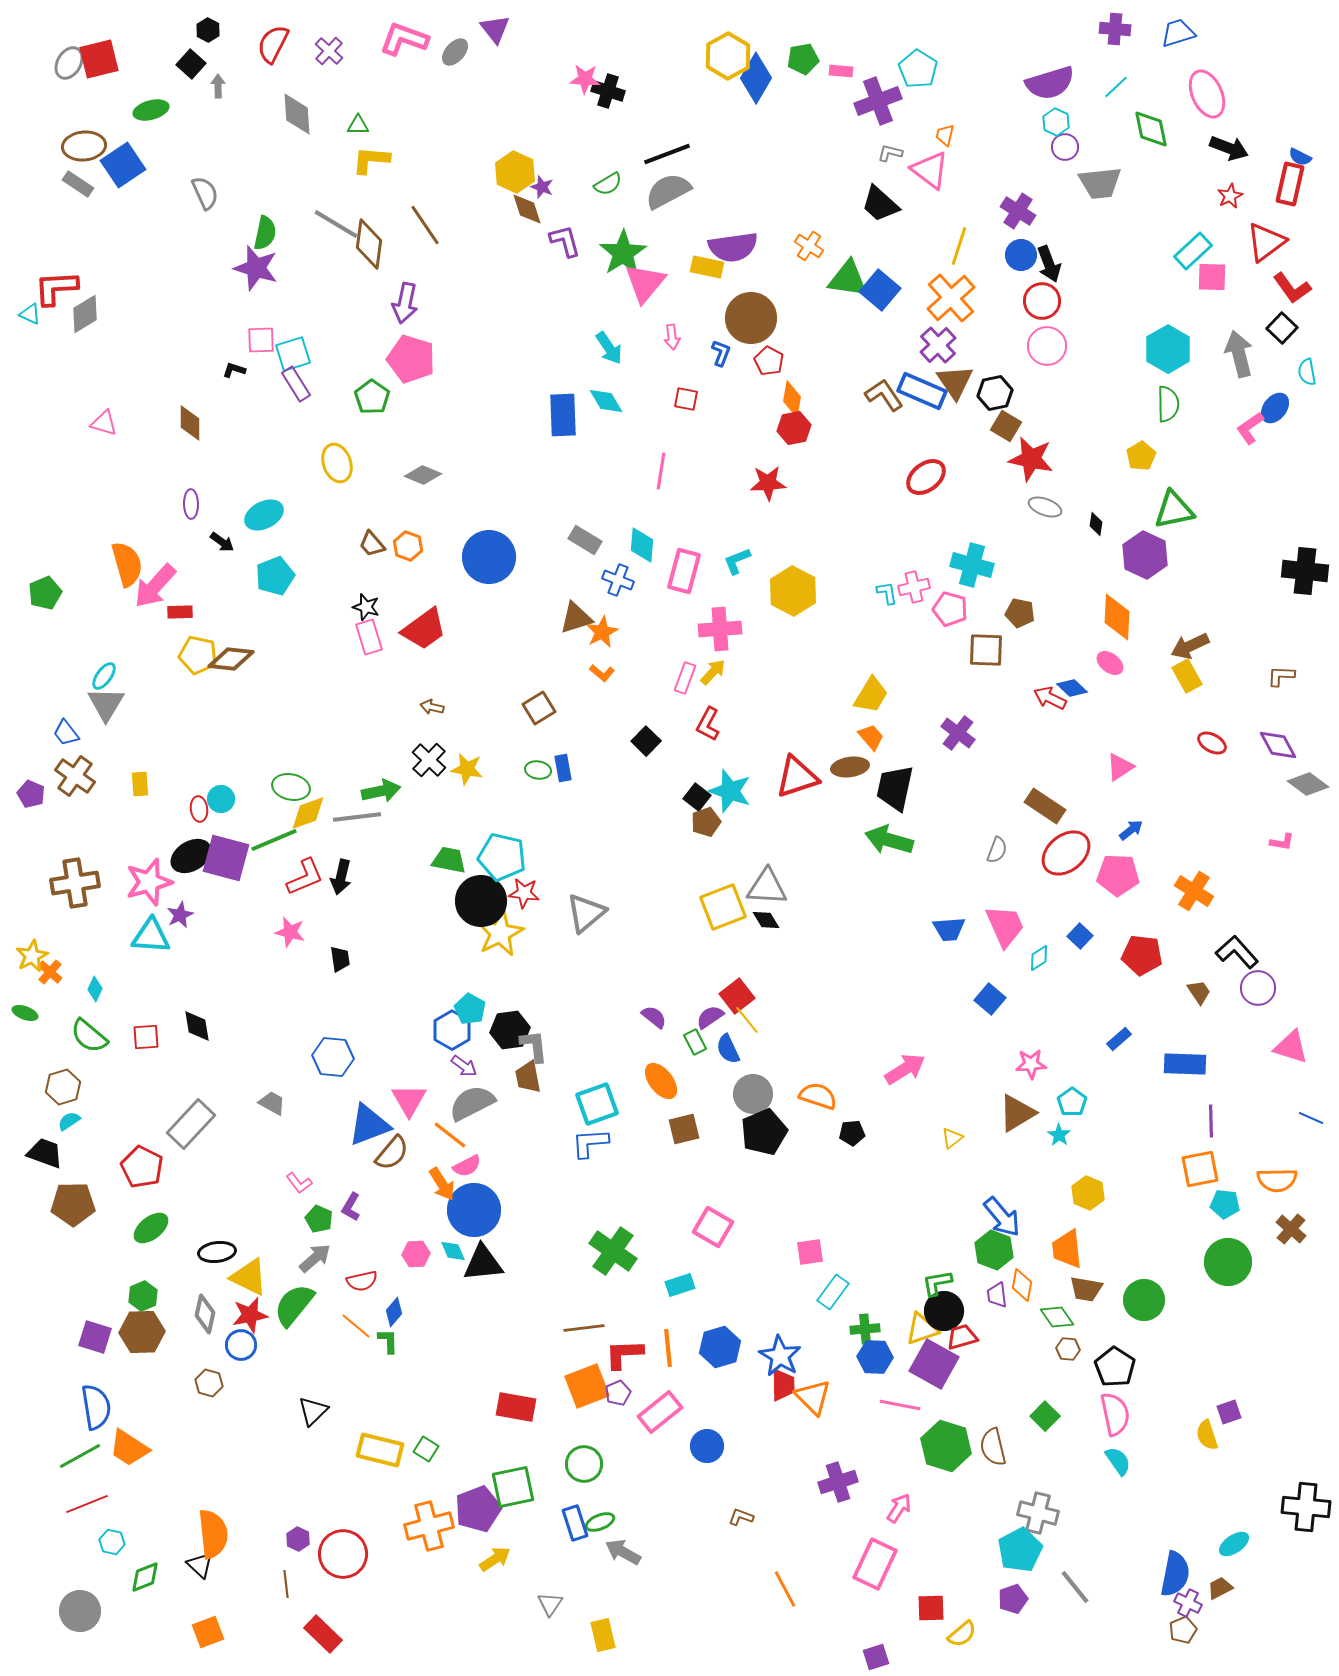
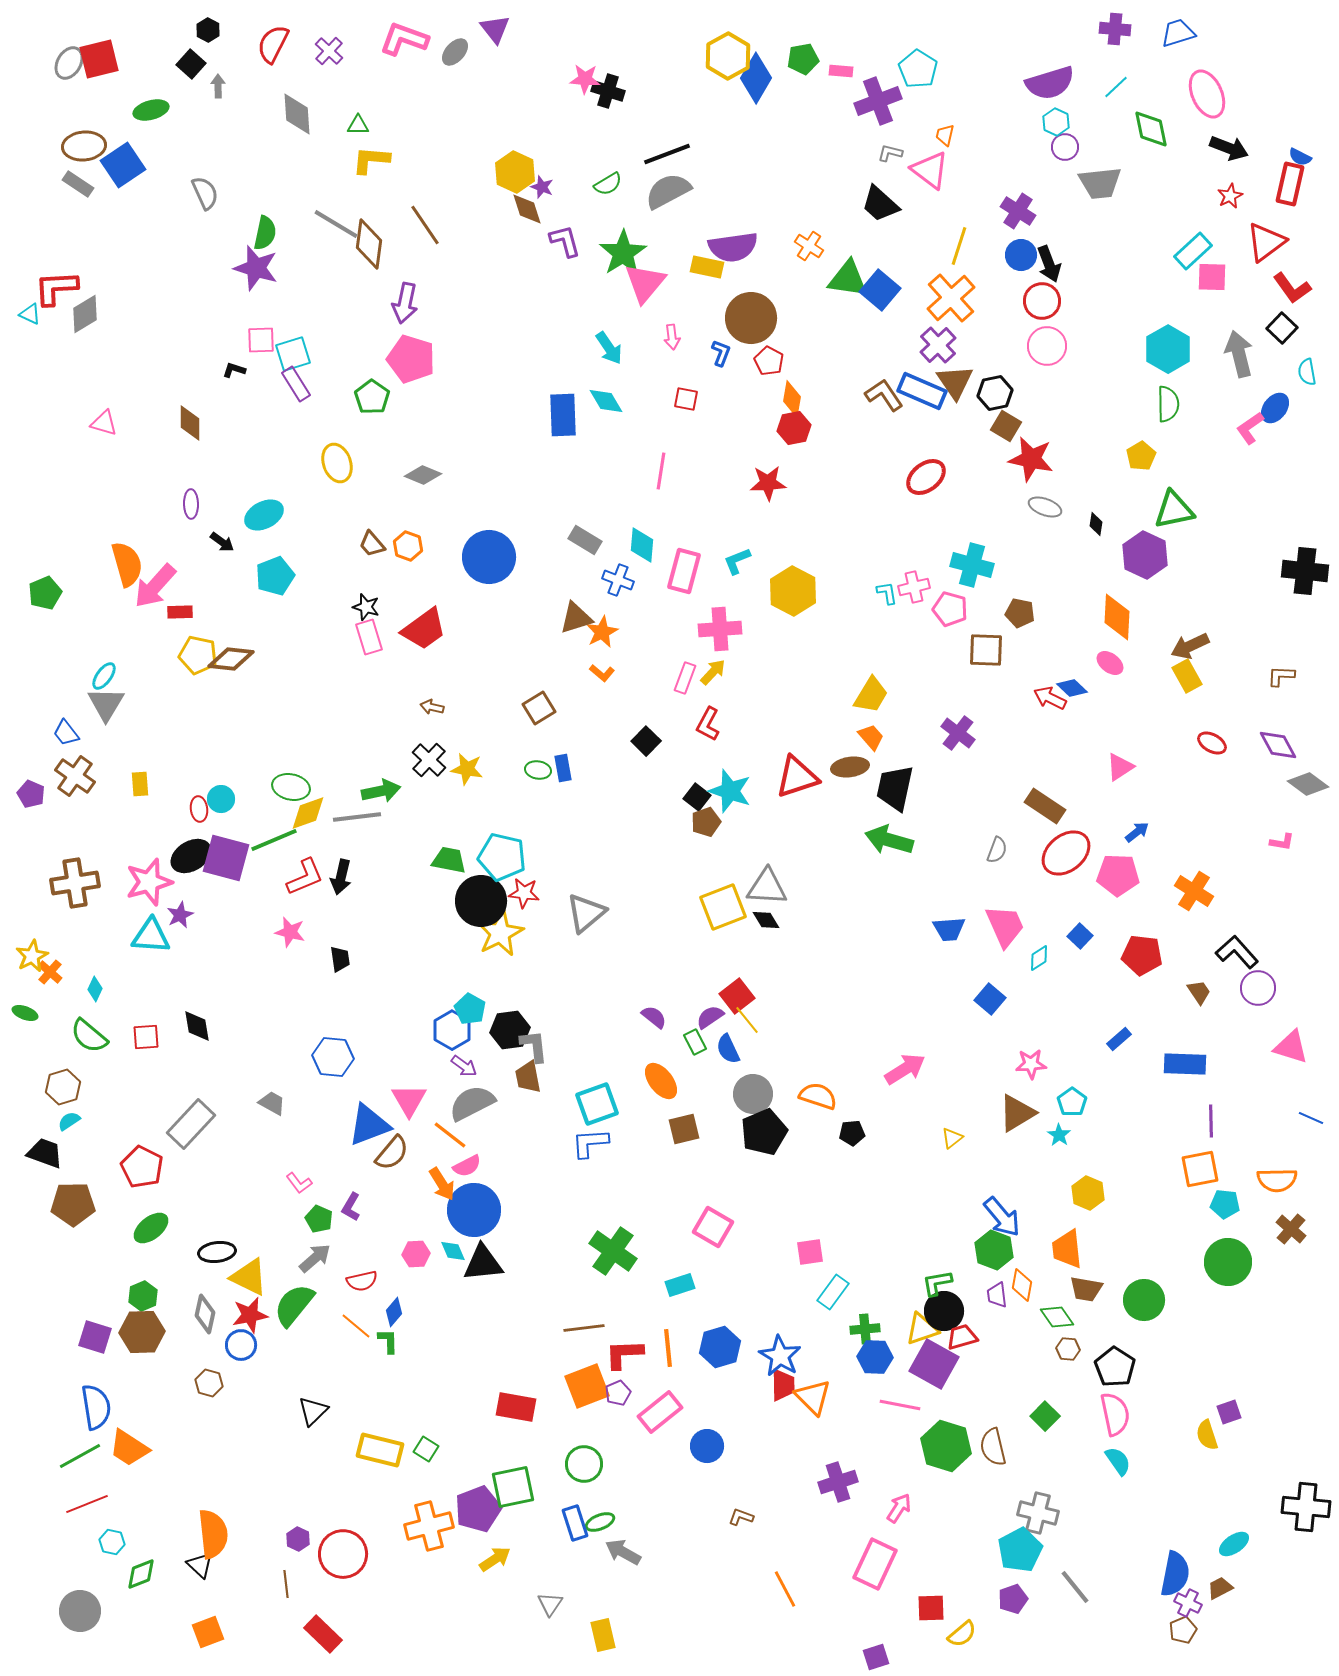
blue arrow at (1131, 830): moved 6 px right, 2 px down
green diamond at (145, 1577): moved 4 px left, 3 px up
